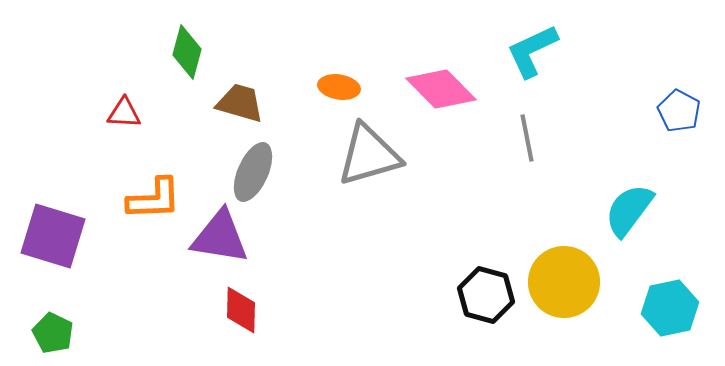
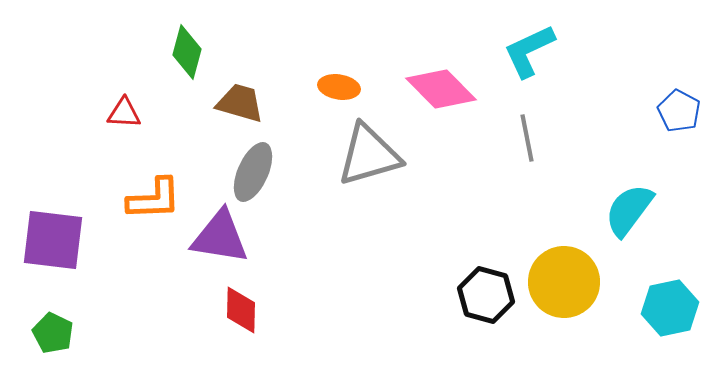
cyan L-shape: moved 3 px left
purple square: moved 4 px down; rotated 10 degrees counterclockwise
